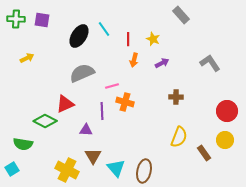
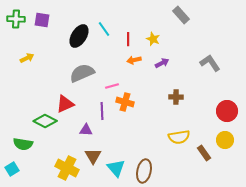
orange arrow: rotated 64 degrees clockwise
yellow semicircle: rotated 60 degrees clockwise
yellow cross: moved 2 px up
